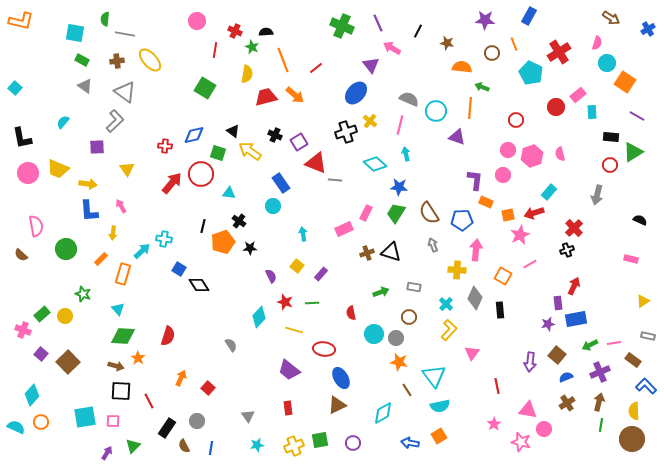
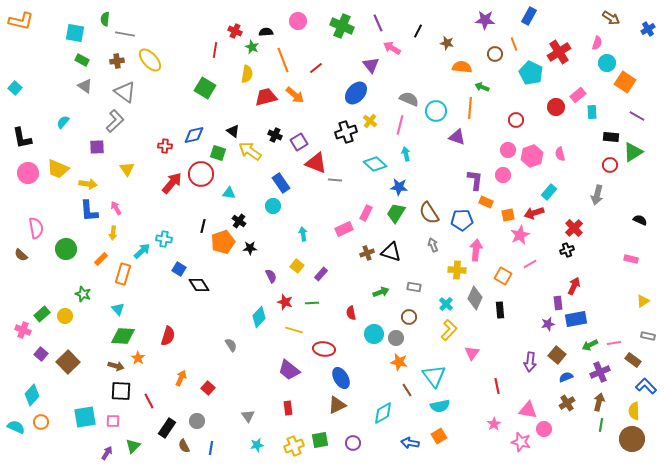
pink circle at (197, 21): moved 101 px right
brown circle at (492, 53): moved 3 px right, 1 px down
pink arrow at (121, 206): moved 5 px left, 2 px down
pink semicircle at (36, 226): moved 2 px down
